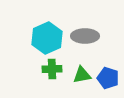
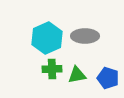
green triangle: moved 5 px left
